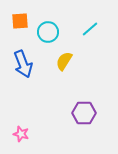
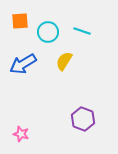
cyan line: moved 8 px left, 2 px down; rotated 60 degrees clockwise
blue arrow: rotated 80 degrees clockwise
purple hexagon: moved 1 px left, 6 px down; rotated 20 degrees clockwise
